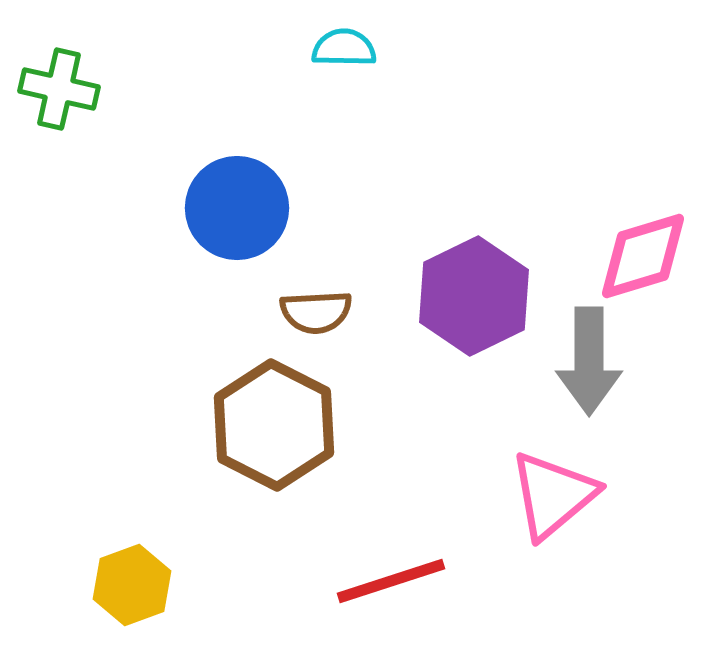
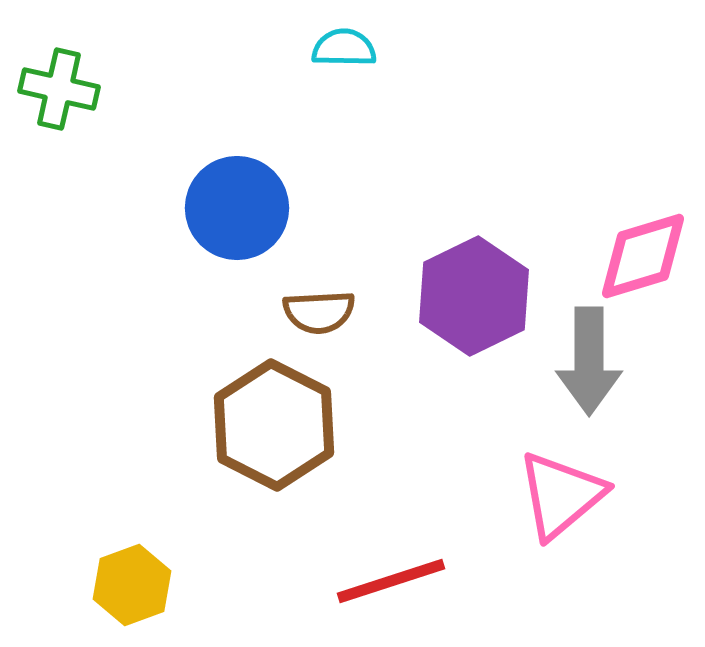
brown semicircle: moved 3 px right
pink triangle: moved 8 px right
